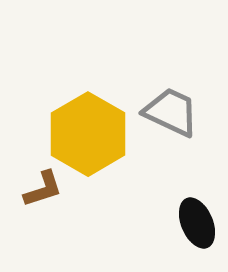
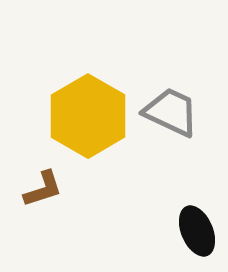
yellow hexagon: moved 18 px up
black ellipse: moved 8 px down
